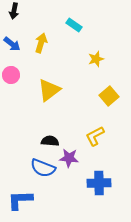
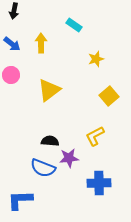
yellow arrow: rotated 18 degrees counterclockwise
purple star: rotated 12 degrees counterclockwise
